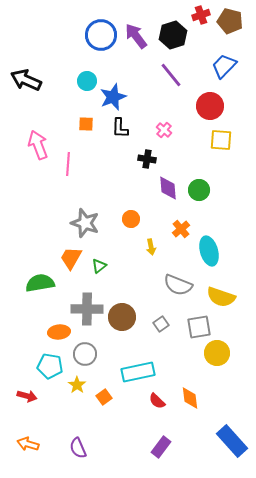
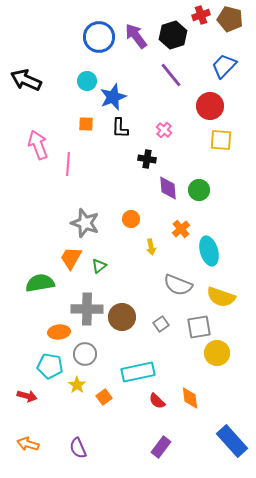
brown pentagon at (230, 21): moved 2 px up
blue circle at (101, 35): moved 2 px left, 2 px down
